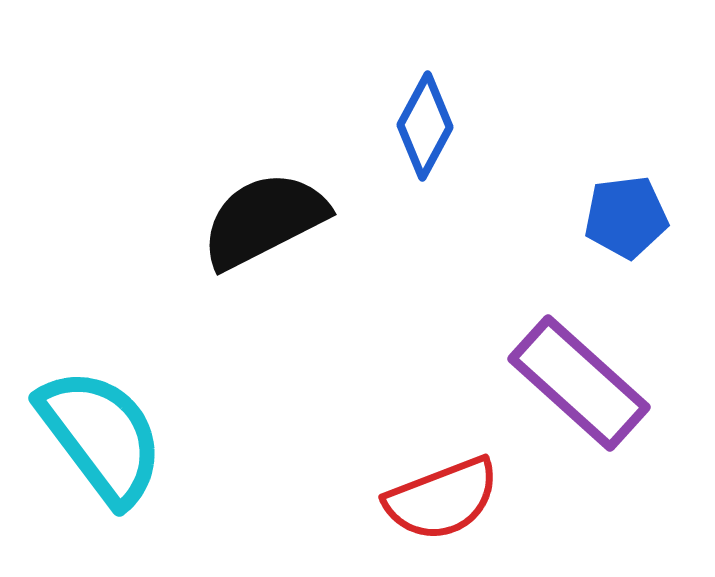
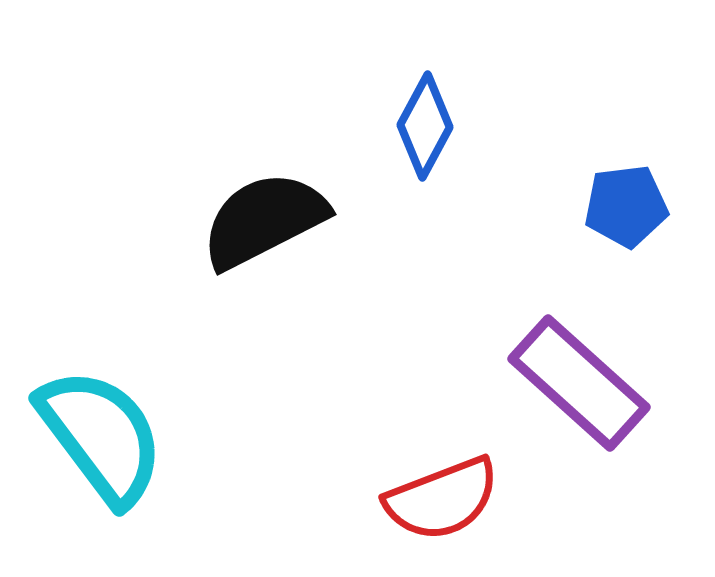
blue pentagon: moved 11 px up
